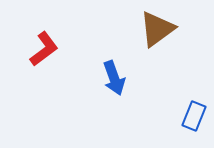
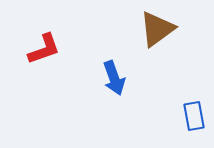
red L-shape: rotated 18 degrees clockwise
blue rectangle: rotated 32 degrees counterclockwise
